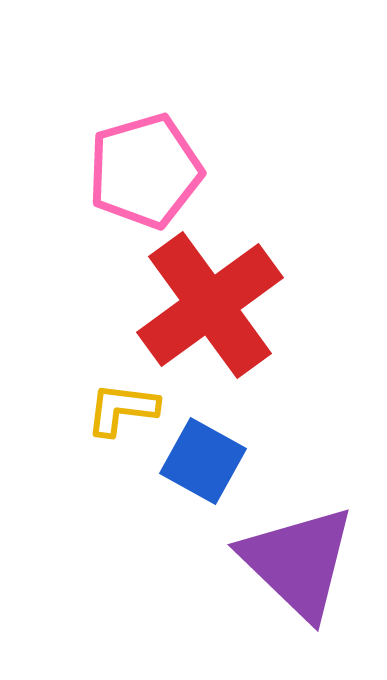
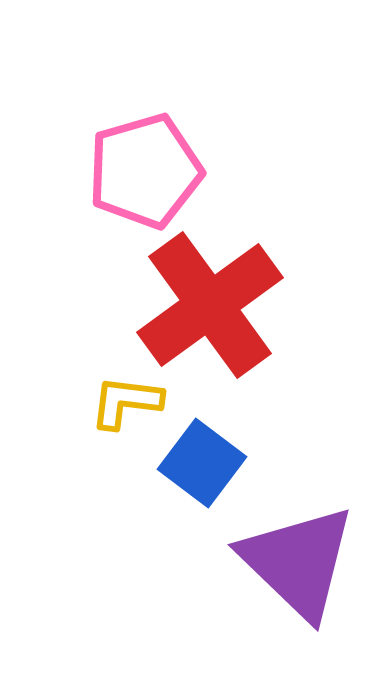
yellow L-shape: moved 4 px right, 7 px up
blue square: moved 1 px left, 2 px down; rotated 8 degrees clockwise
